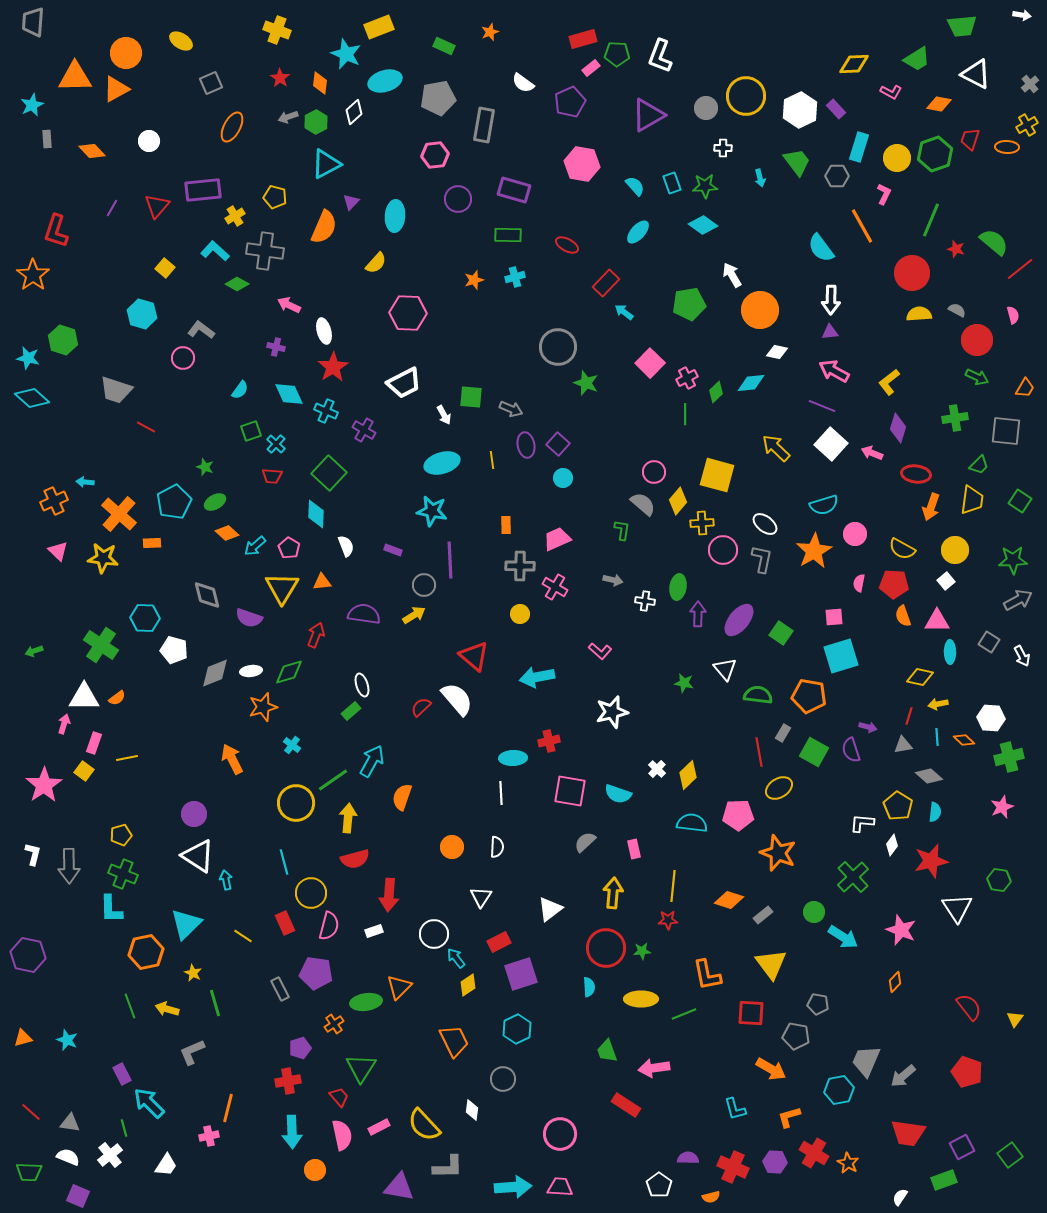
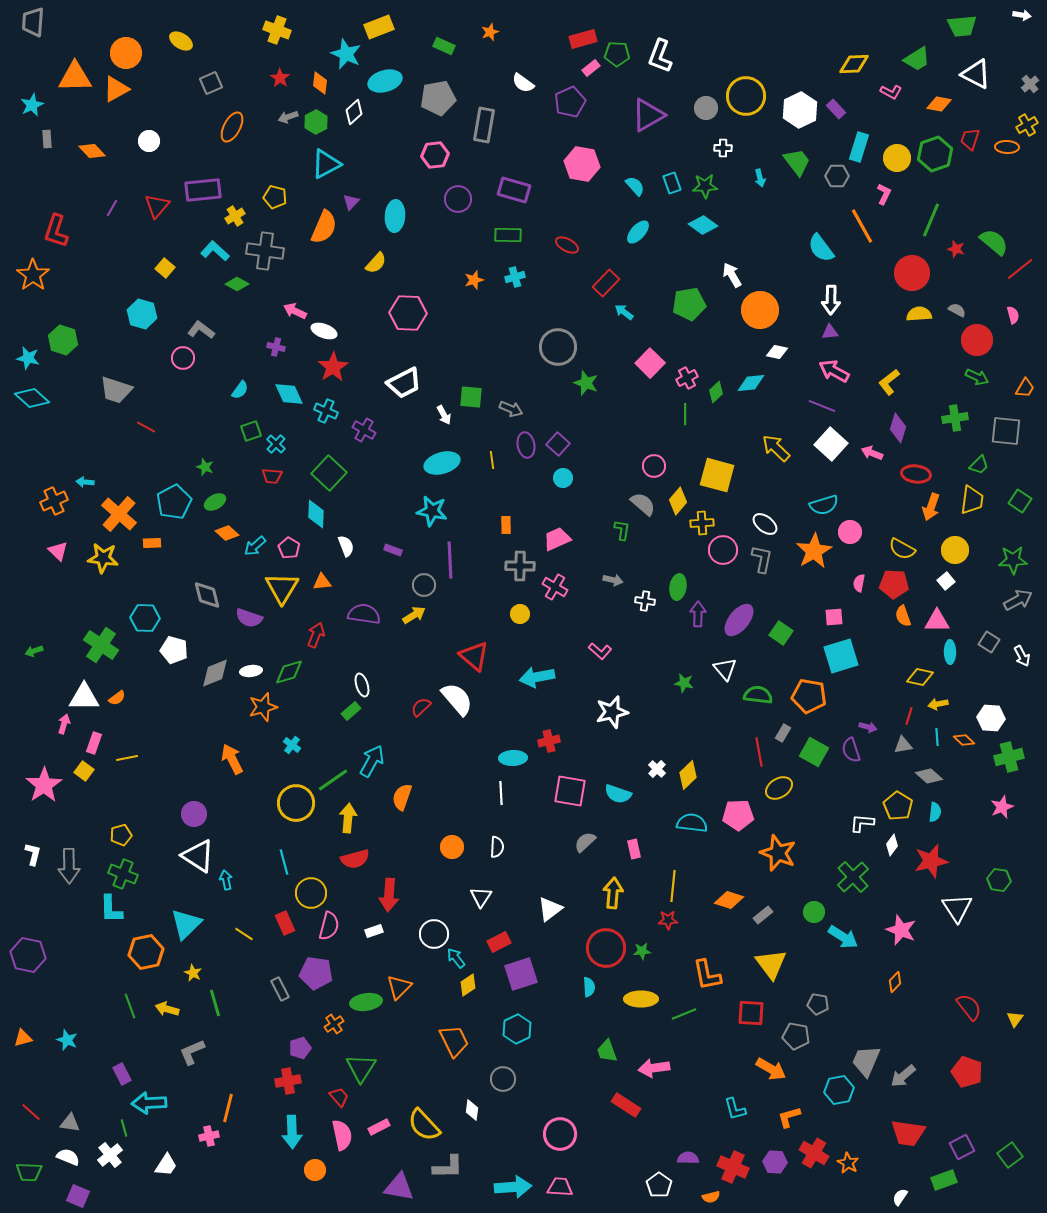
pink arrow at (289, 305): moved 6 px right, 6 px down
white ellipse at (324, 331): rotated 55 degrees counterclockwise
pink circle at (654, 472): moved 6 px up
pink circle at (855, 534): moved 5 px left, 2 px up
yellow line at (243, 936): moved 1 px right, 2 px up
cyan arrow at (149, 1103): rotated 48 degrees counterclockwise
